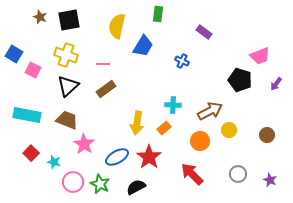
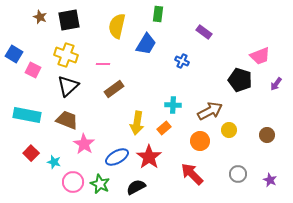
blue trapezoid: moved 3 px right, 2 px up
brown rectangle: moved 8 px right
